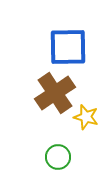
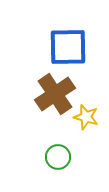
brown cross: moved 1 px down
